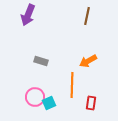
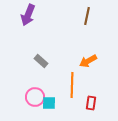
gray rectangle: rotated 24 degrees clockwise
cyan square: rotated 24 degrees clockwise
